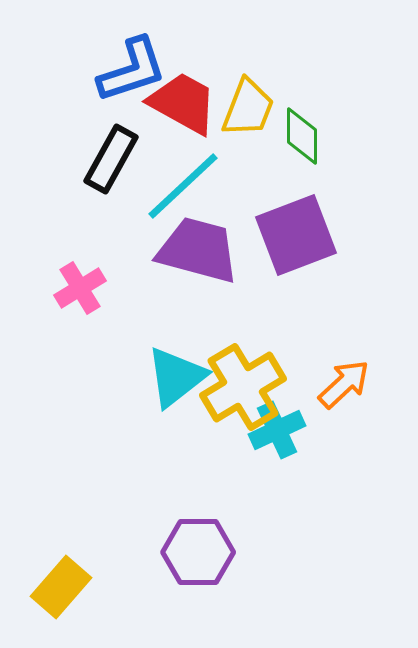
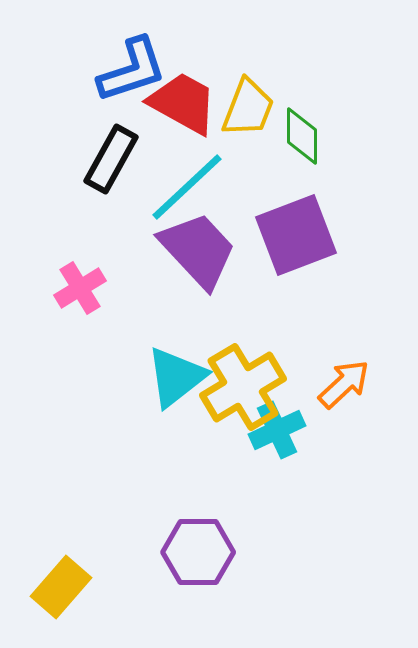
cyan line: moved 4 px right, 1 px down
purple trapezoid: rotated 32 degrees clockwise
